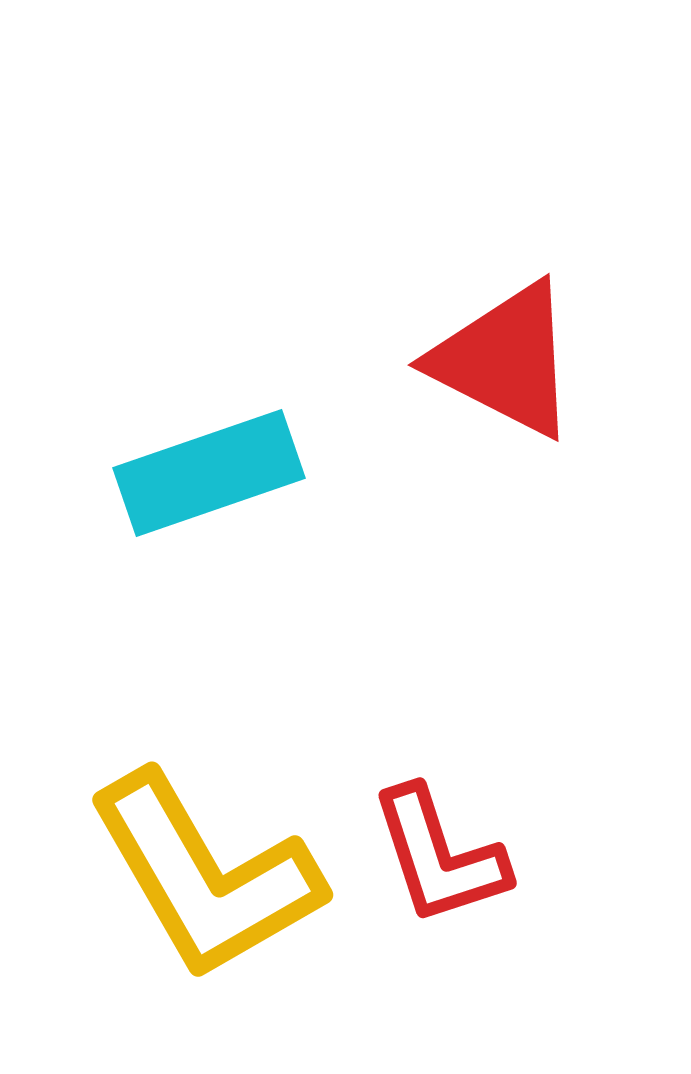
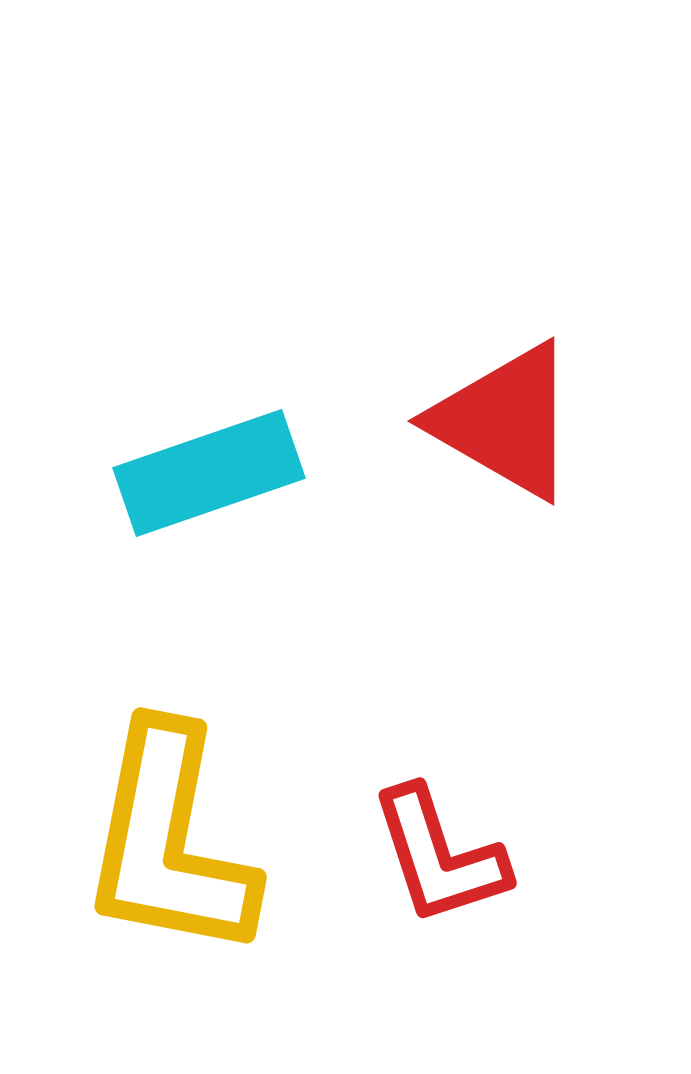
red triangle: moved 61 px down; rotated 3 degrees clockwise
yellow L-shape: moved 36 px left, 34 px up; rotated 41 degrees clockwise
